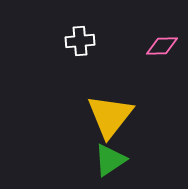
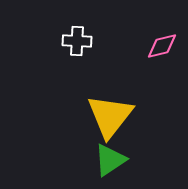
white cross: moved 3 px left; rotated 8 degrees clockwise
pink diamond: rotated 12 degrees counterclockwise
